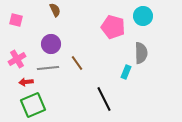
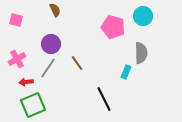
gray line: rotated 50 degrees counterclockwise
